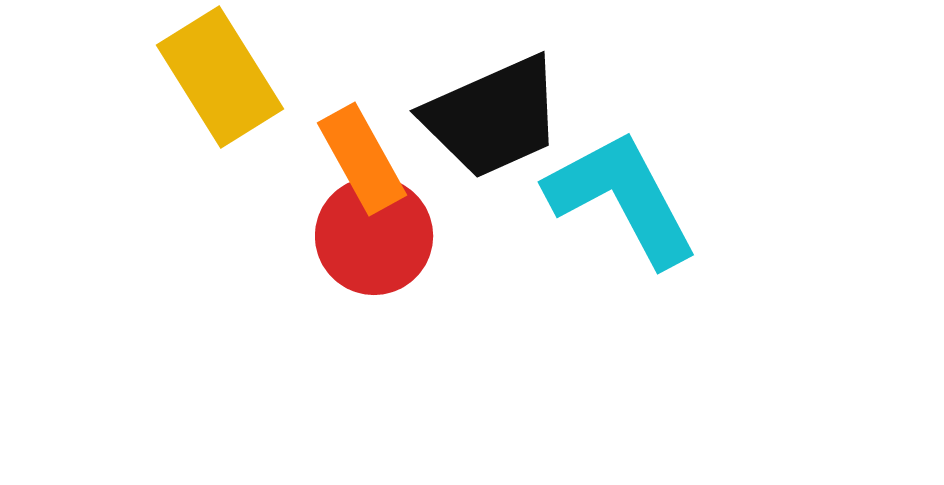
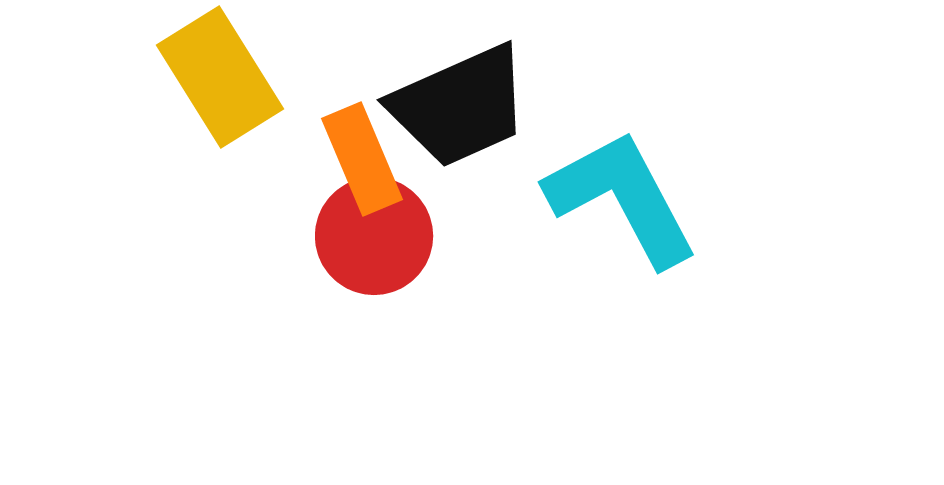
black trapezoid: moved 33 px left, 11 px up
orange rectangle: rotated 6 degrees clockwise
